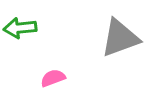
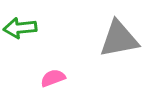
gray triangle: moved 1 px left, 1 px down; rotated 9 degrees clockwise
